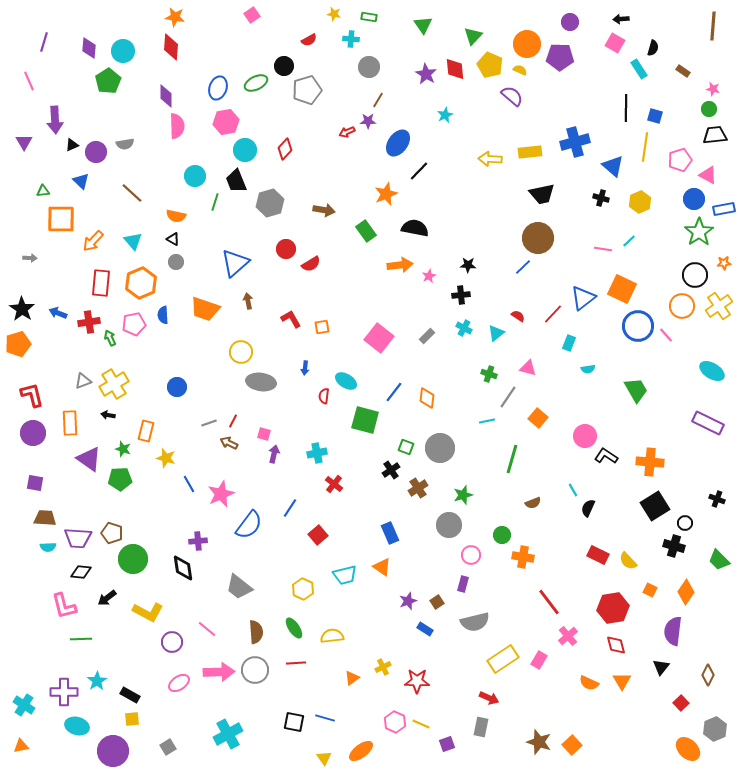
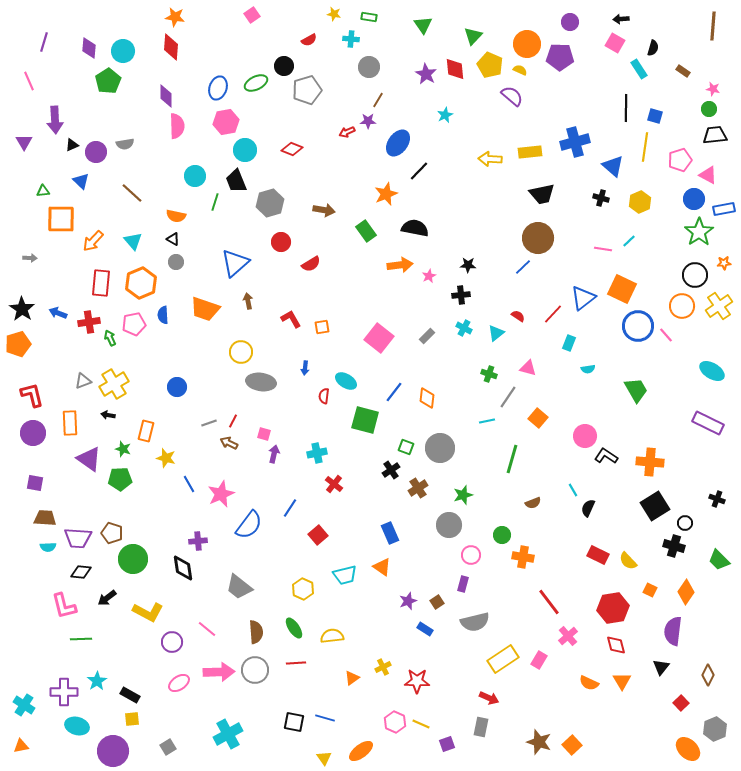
red diamond at (285, 149): moved 7 px right; rotated 70 degrees clockwise
red circle at (286, 249): moved 5 px left, 7 px up
